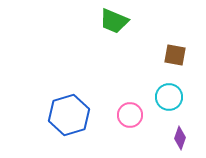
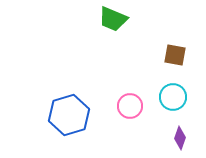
green trapezoid: moved 1 px left, 2 px up
cyan circle: moved 4 px right
pink circle: moved 9 px up
